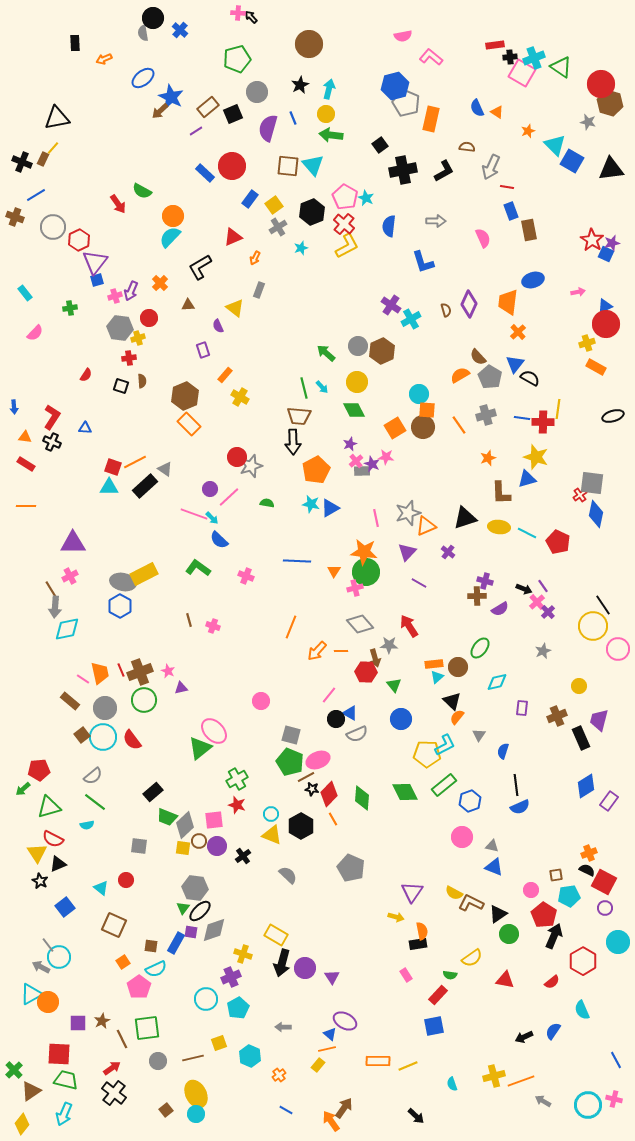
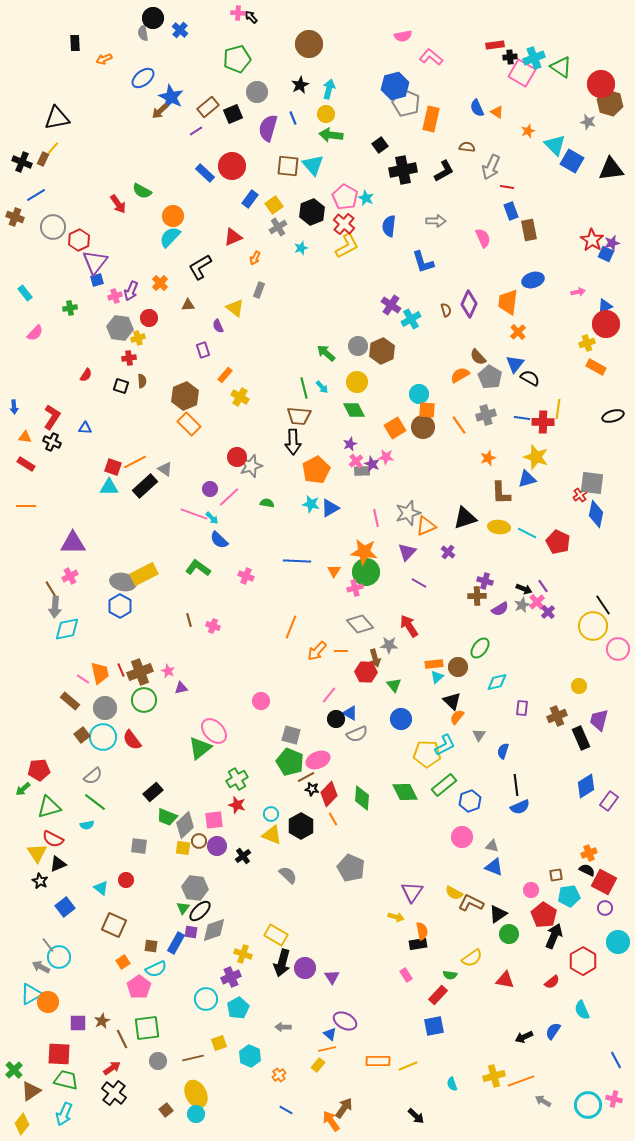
gray star at (543, 651): moved 21 px left, 46 px up
